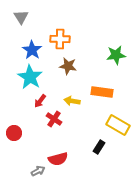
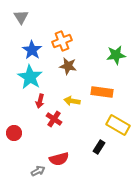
orange cross: moved 2 px right, 2 px down; rotated 24 degrees counterclockwise
red arrow: rotated 24 degrees counterclockwise
red semicircle: moved 1 px right
